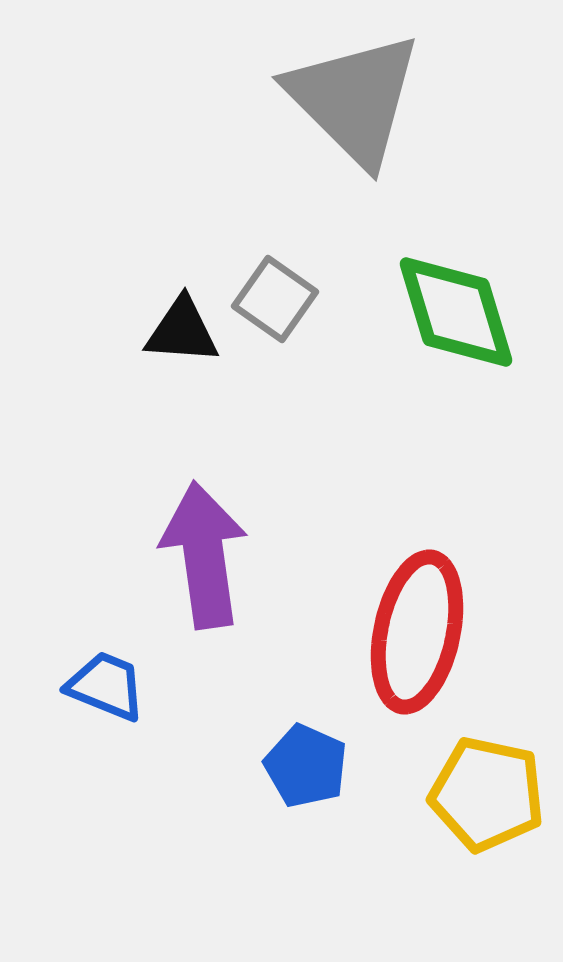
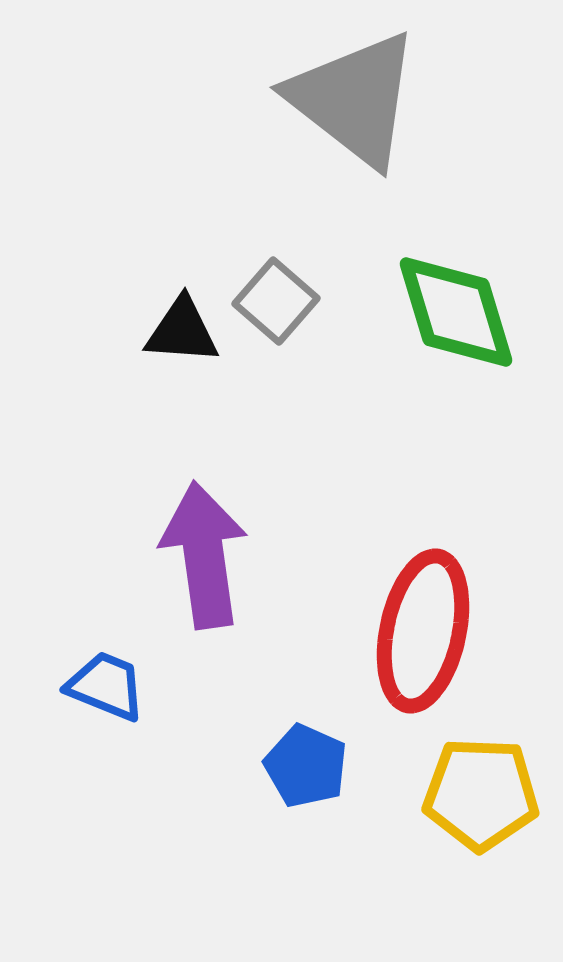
gray triangle: rotated 7 degrees counterclockwise
gray square: moved 1 px right, 2 px down; rotated 6 degrees clockwise
red ellipse: moved 6 px right, 1 px up
yellow pentagon: moved 6 px left; rotated 10 degrees counterclockwise
